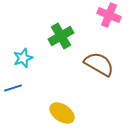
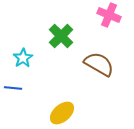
green cross: rotated 15 degrees counterclockwise
cyan star: rotated 12 degrees counterclockwise
blue line: rotated 24 degrees clockwise
yellow ellipse: rotated 75 degrees counterclockwise
